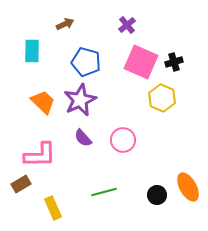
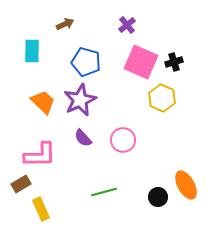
orange ellipse: moved 2 px left, 2 px up
black circle: moved 1 px right, 2 px down
yellow rectangle: moved 12 px left, 1 px down
